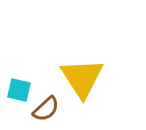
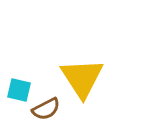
brown semicircle: rotated 16 degrees clockwise
